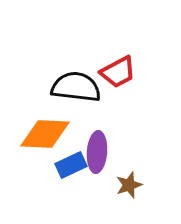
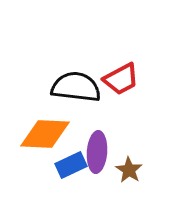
red trapezoid: moved 3 px right, 7 px down
brown star: moved 15 px up; rotated 20 degrees counterclockwise
